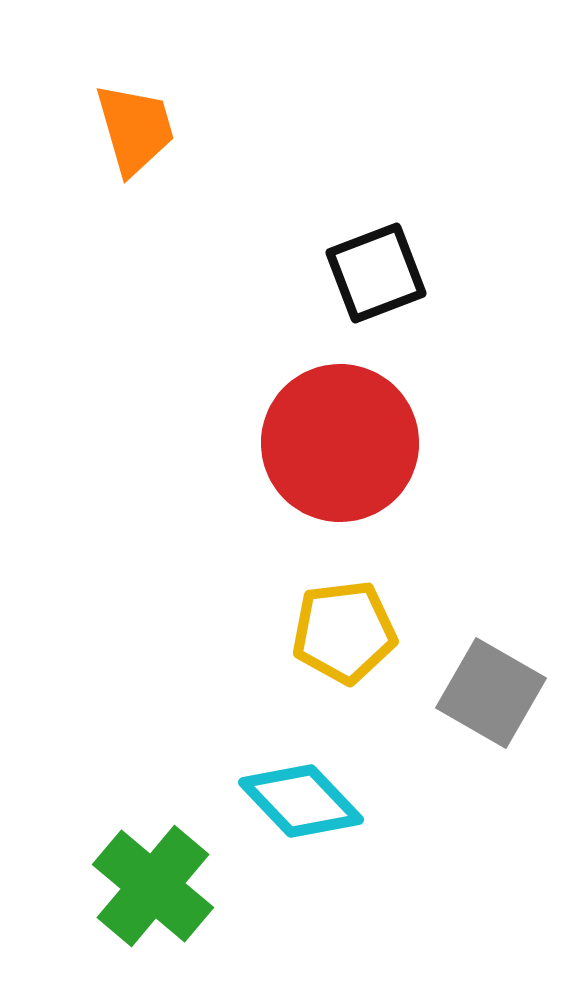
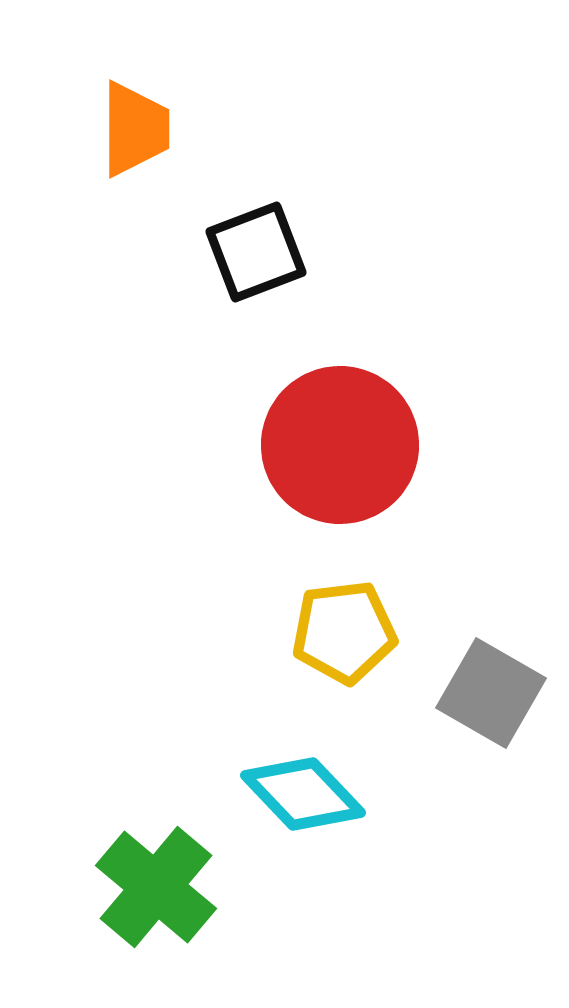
orange trapezoid: rotated 16 degrees clockwise
black square: moved 120 px left, 21 px up
red circle: moved 2 px down
cyan diamond: moved 2 px right, 7 px up
green cross: moved 3 px right, 1 px down
